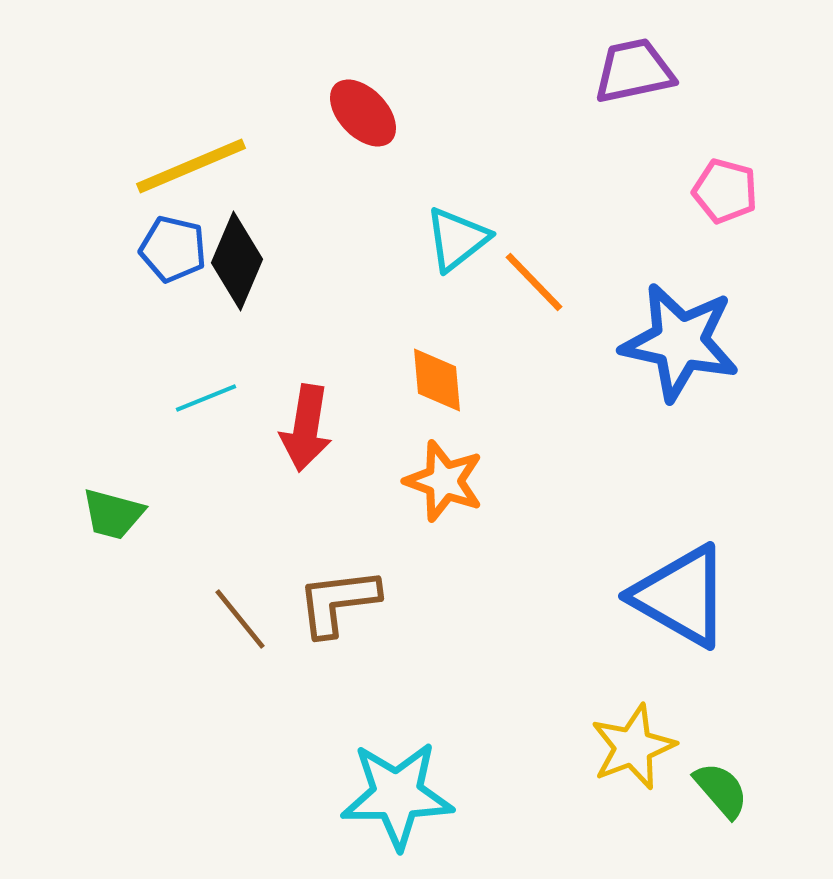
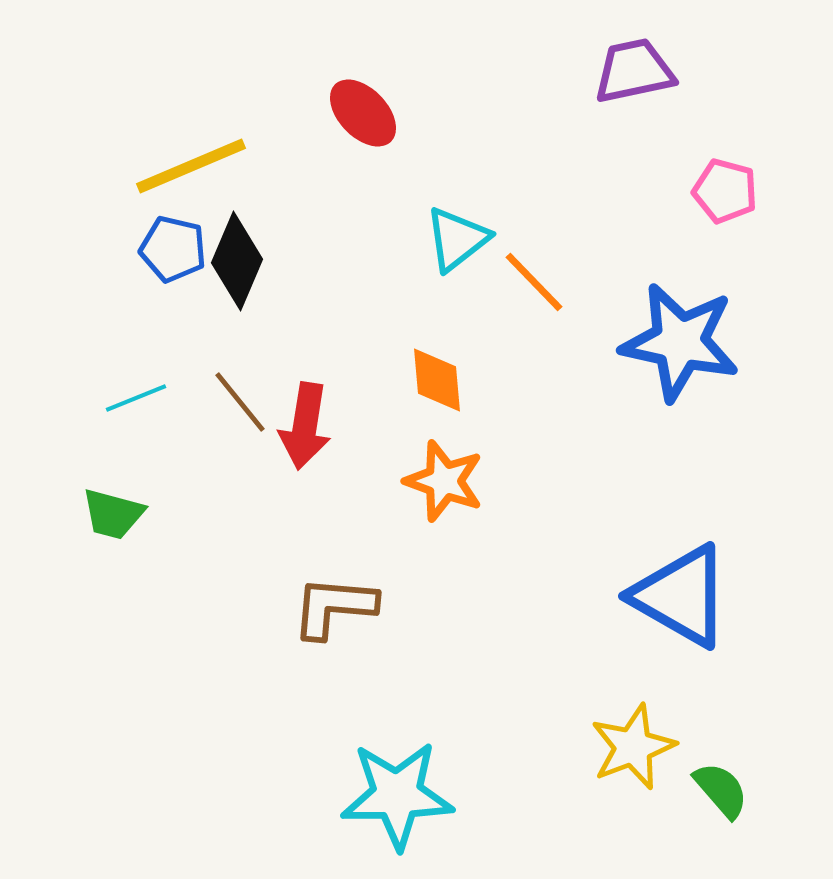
cyan line: moved 70 px left
red arrow: moved 1 px left, 2 px up
brown L-shape: moved 4 px left, 5 px down; rotated 12 degrees clockwise
brown line: moved 217 px up
